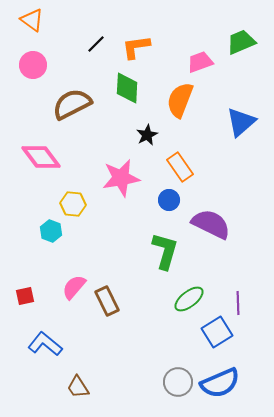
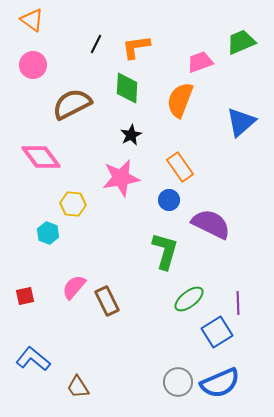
black line: rotated 18 degrees counterclockwise
black star: moved 16 px left
cyan hexagon: moved 3 px left, 2 px down
blue L-shape: moved 12 px left, 15 px down
